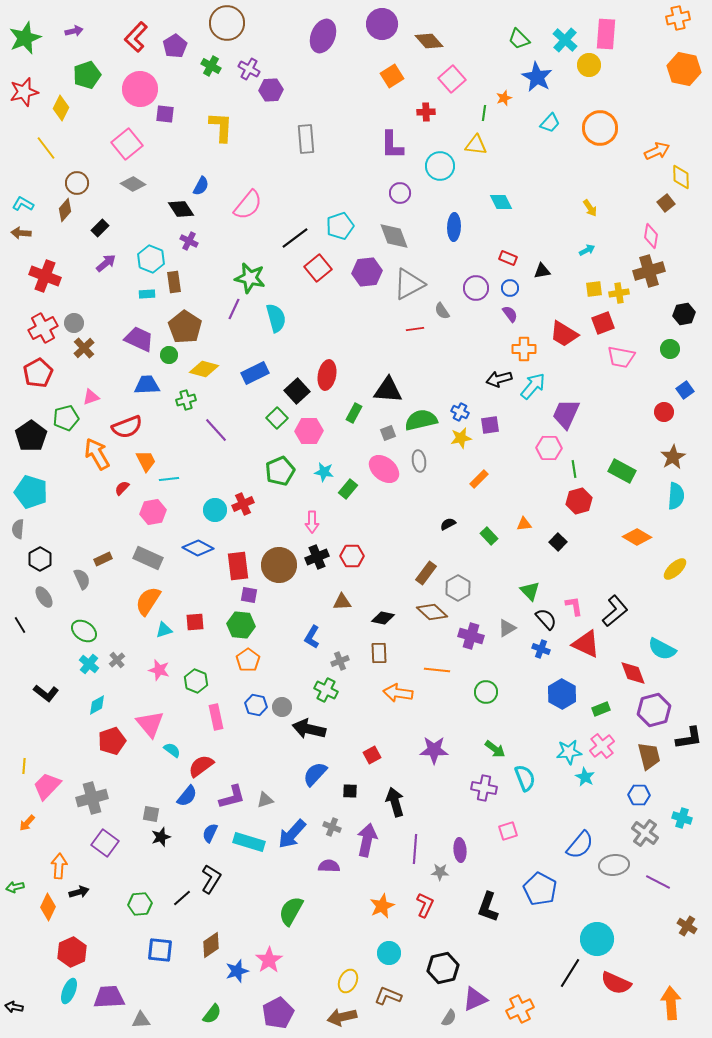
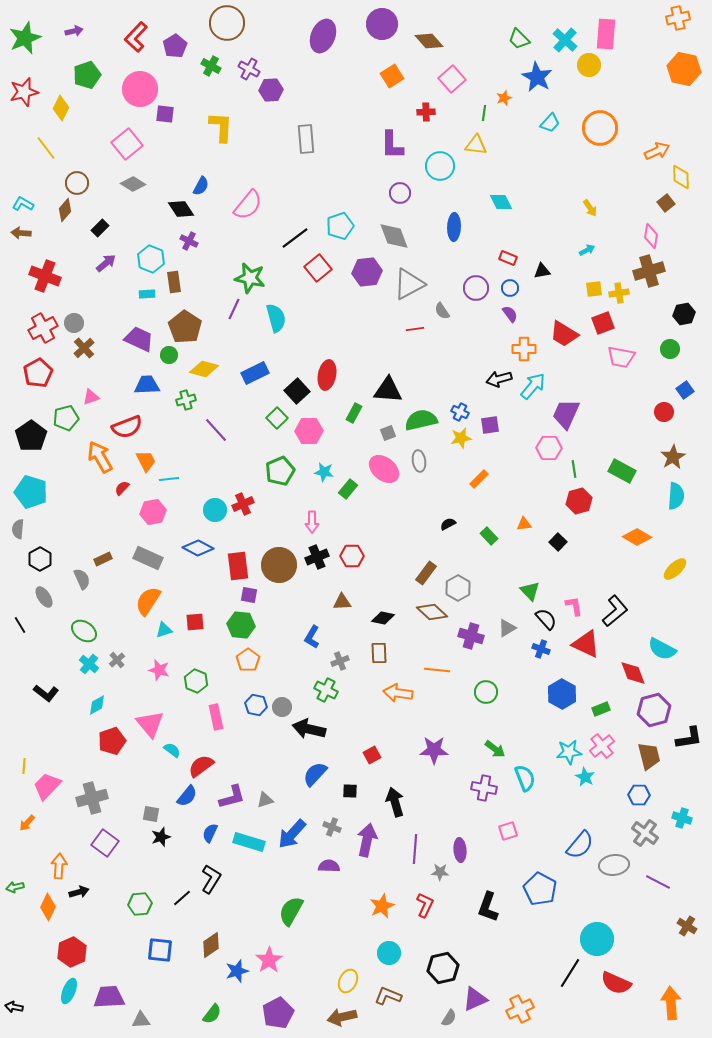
orange arrow at (97, 454): moved 3 px right, 3 px down
